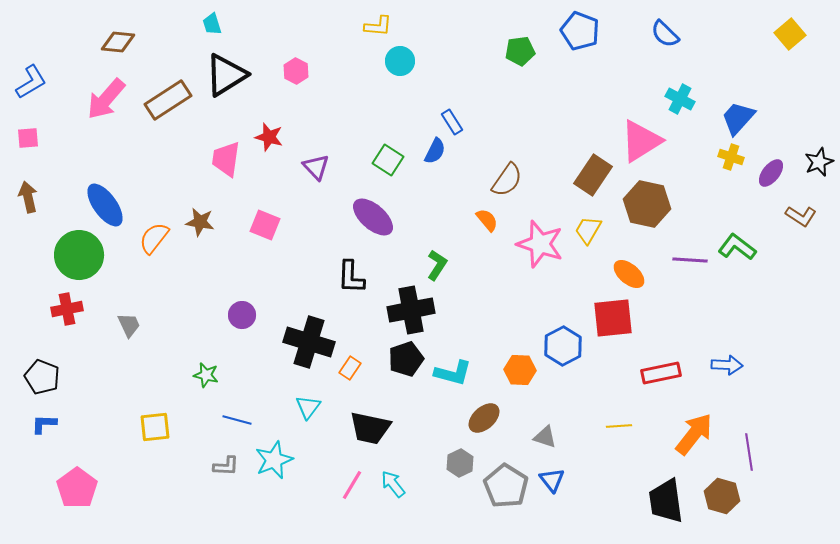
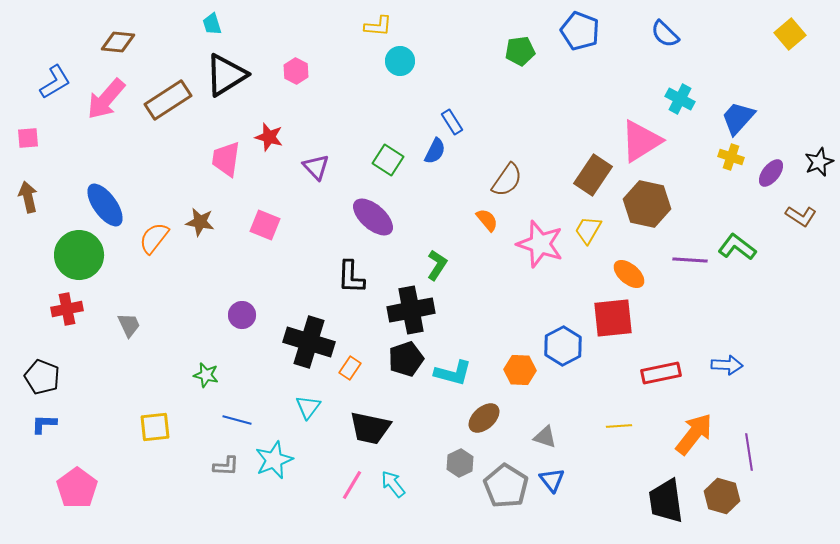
blue L-shape at (31, 82): moved 24 px right
